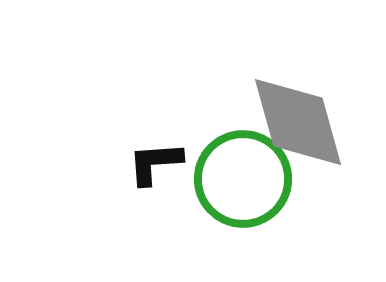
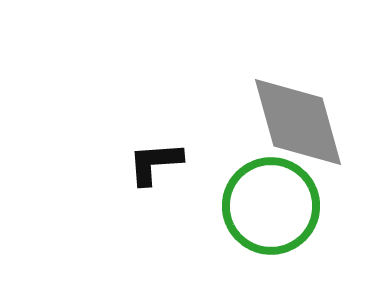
green circle: moved 28 px right, 27 px down
